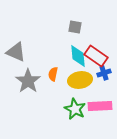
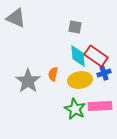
gray triangle: moved 34 px up
